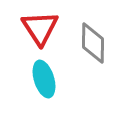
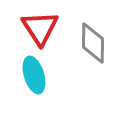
cyan ellipse: moved 10 px left, 4 px up
